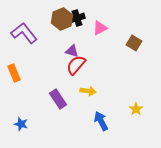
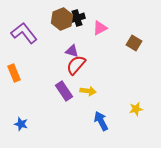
purple rectangle: moved 6 px right, 8 px up
yellow star: rotated 24 degrees clockwise
